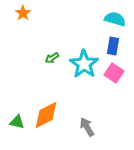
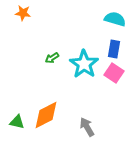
orange star: rotated 28 degrees counterclockwise
blue rectangle: moved 1 px right, 3 px down
